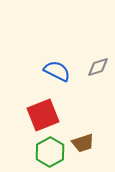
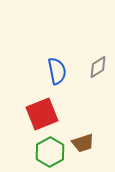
gray diamond: rotated 15 degrees counterclockwise
blue semicircle: rotated 52 degrees clockwise
red square: moved 1 px left, 1 px up
